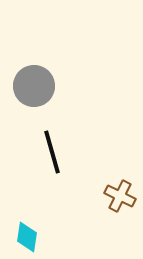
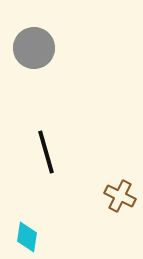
gray circle: moved 38 px up
black line: moved 6 px left
